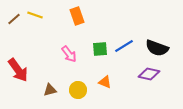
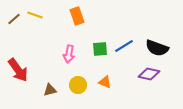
pink arrow: rotated 48 degrees clockwise
yellow circle: moved 5 px up
